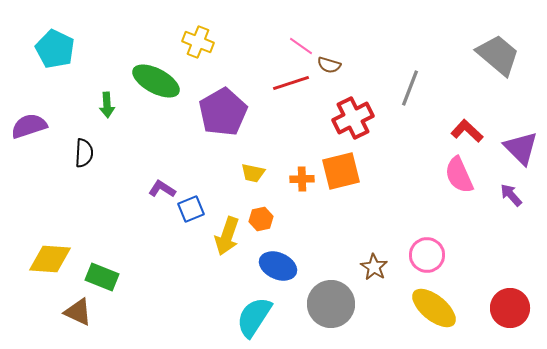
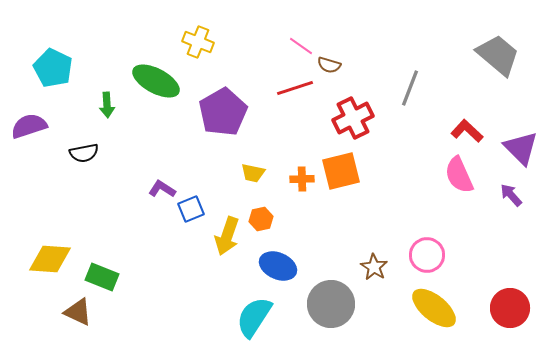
cyan pentagon: moved 2 px left, 19 px down
red line: moved 4 px right, 5 px down
black semicircle: rotated 76 degrees clockwise
